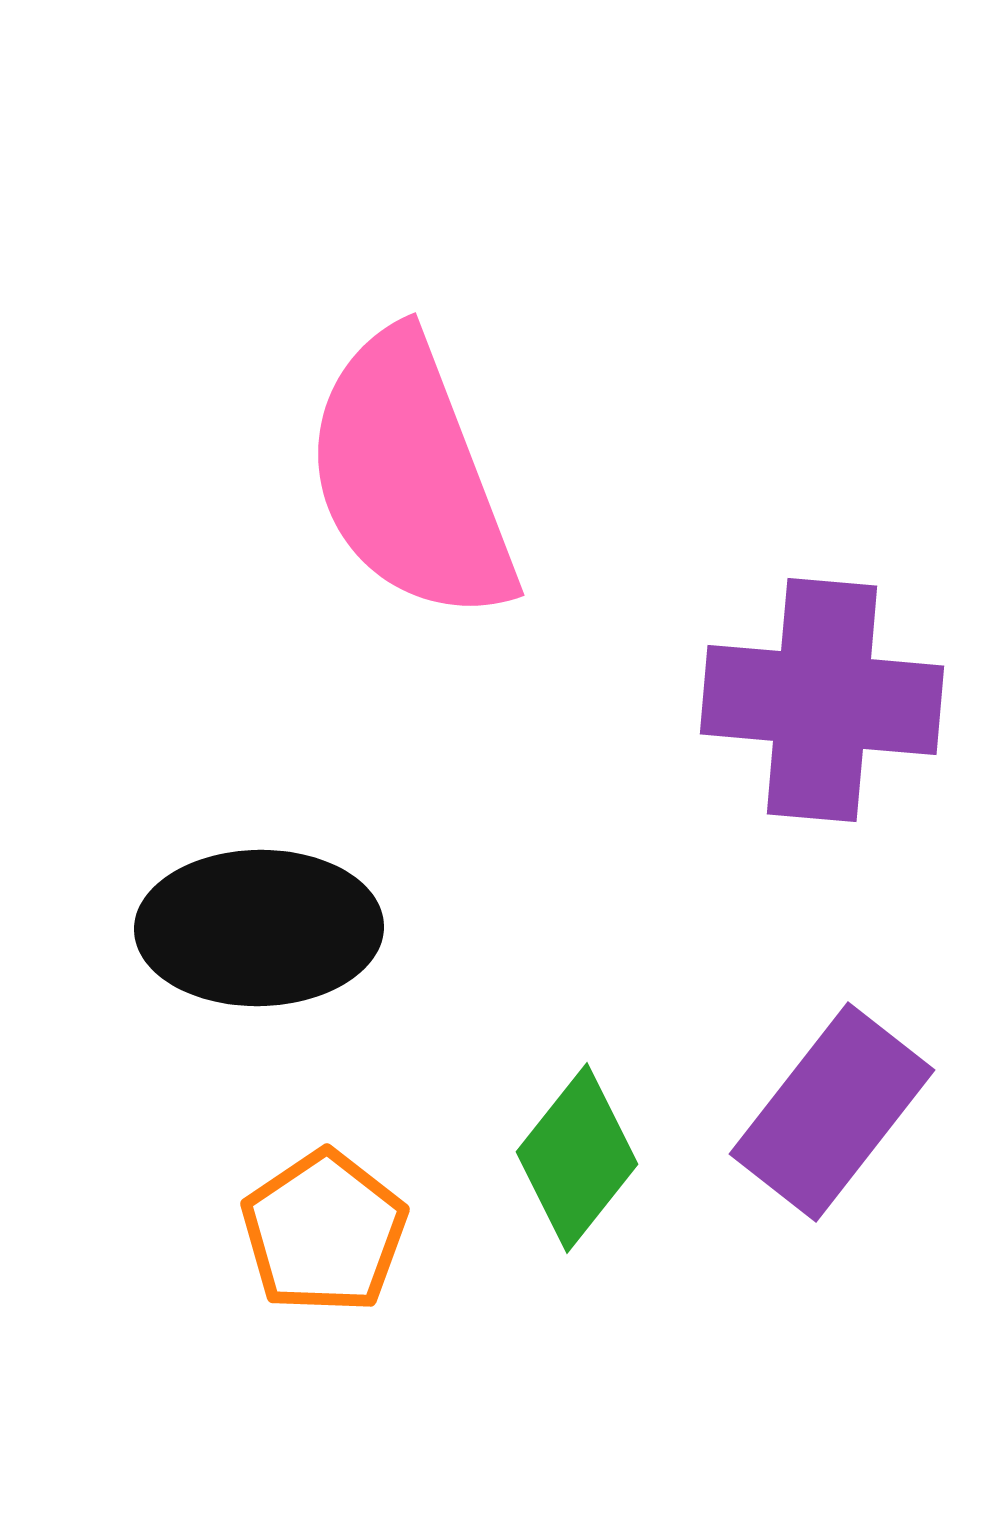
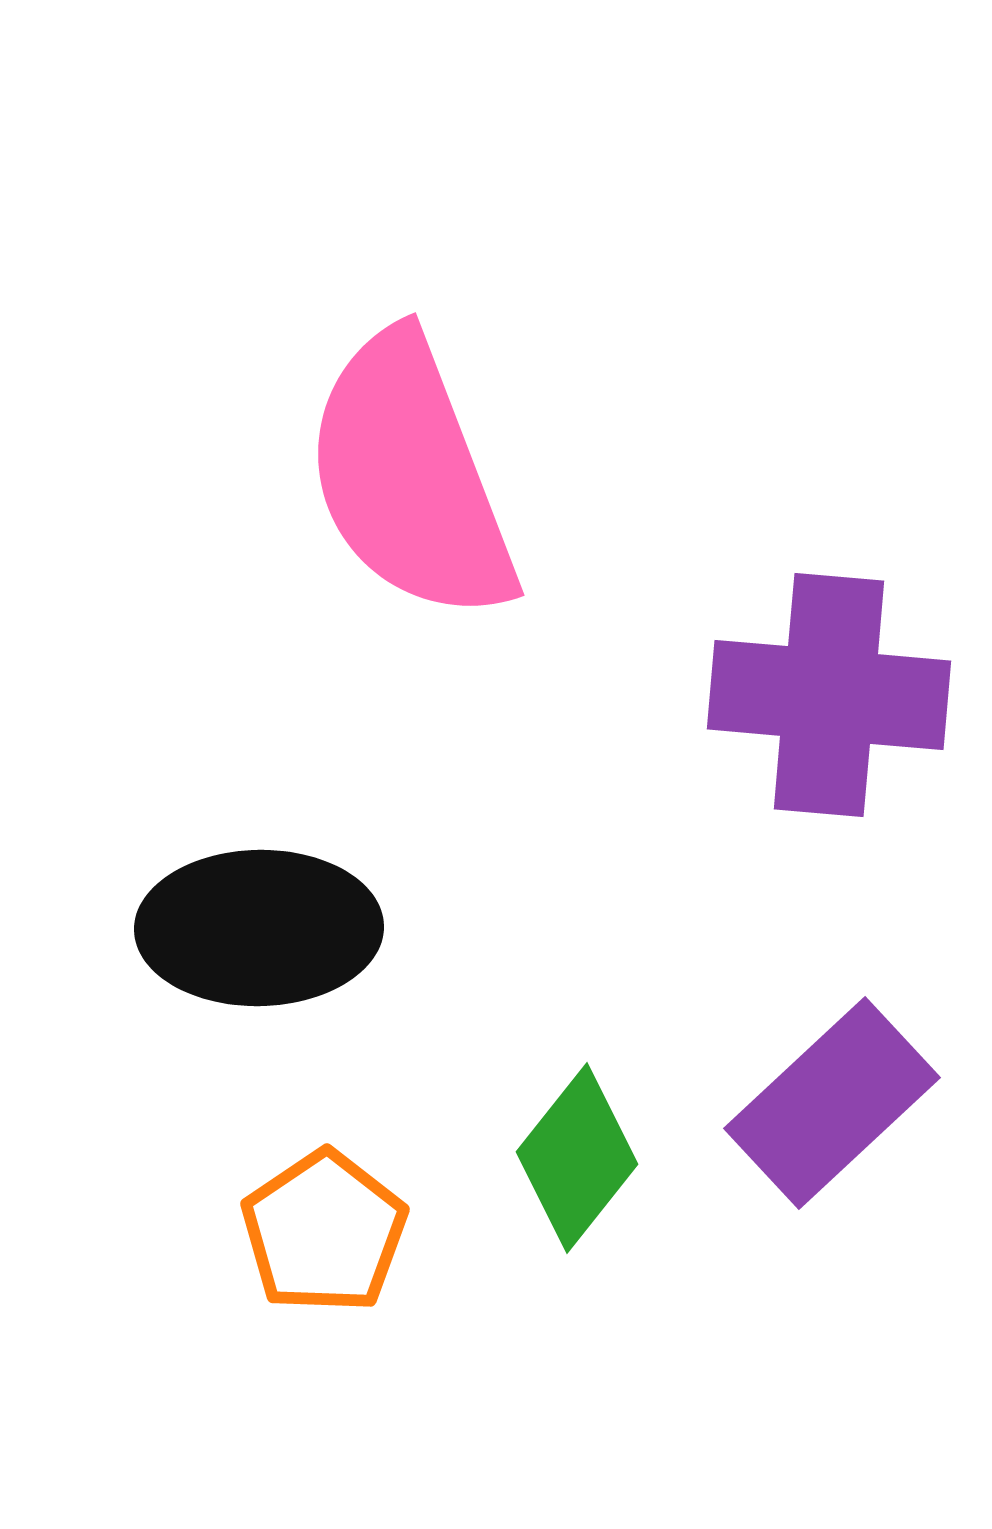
purple cross: moved 7 px right, 5 px up
purple rectangle: moved 9 px up; rotated 9 degrees clockwise
